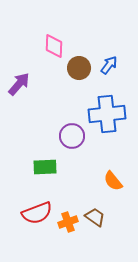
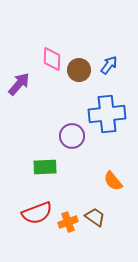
pink diamond: moved 2 px left, 13 px down
brown circle: moved 2 px down
